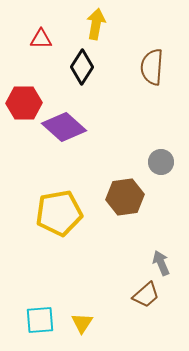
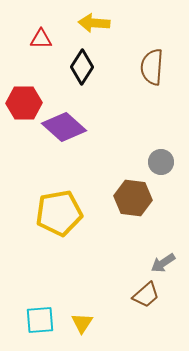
yellow arrow: moved 2 px left, 1 px up; rotated 96 degrees counterclockwise
brown hexagon: moved 8 px right, 1 px down; rotated 15 degrees clockwise
gray arrow: moved 2 px right; rotated 100 degrees counterclockwise
